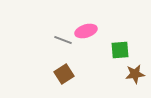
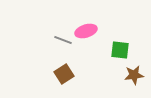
green square: rotated 12 degrees clockwise
brown star: moved 1 px left, 1 px down
